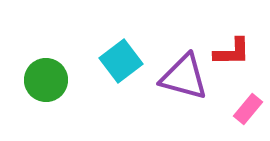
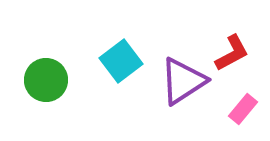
red L-shape: moved 1 px down; rotated 27 degrees counterclockwise
purple triangle: moved 1 px left, 4 px down; rotated 48 degrees counterclockwise
pink rectangle: moved 5 px left
